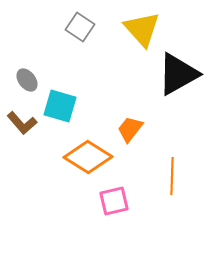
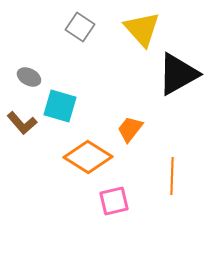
gray ellipse: moved 2 px right, 3 px up; rotated 25 degrees counterclockwise
